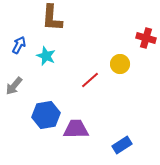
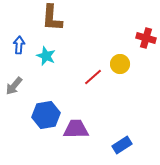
blue arrow: rotated 24 degrees counterclockwise
red line: moved 3 px right, 3 px up
